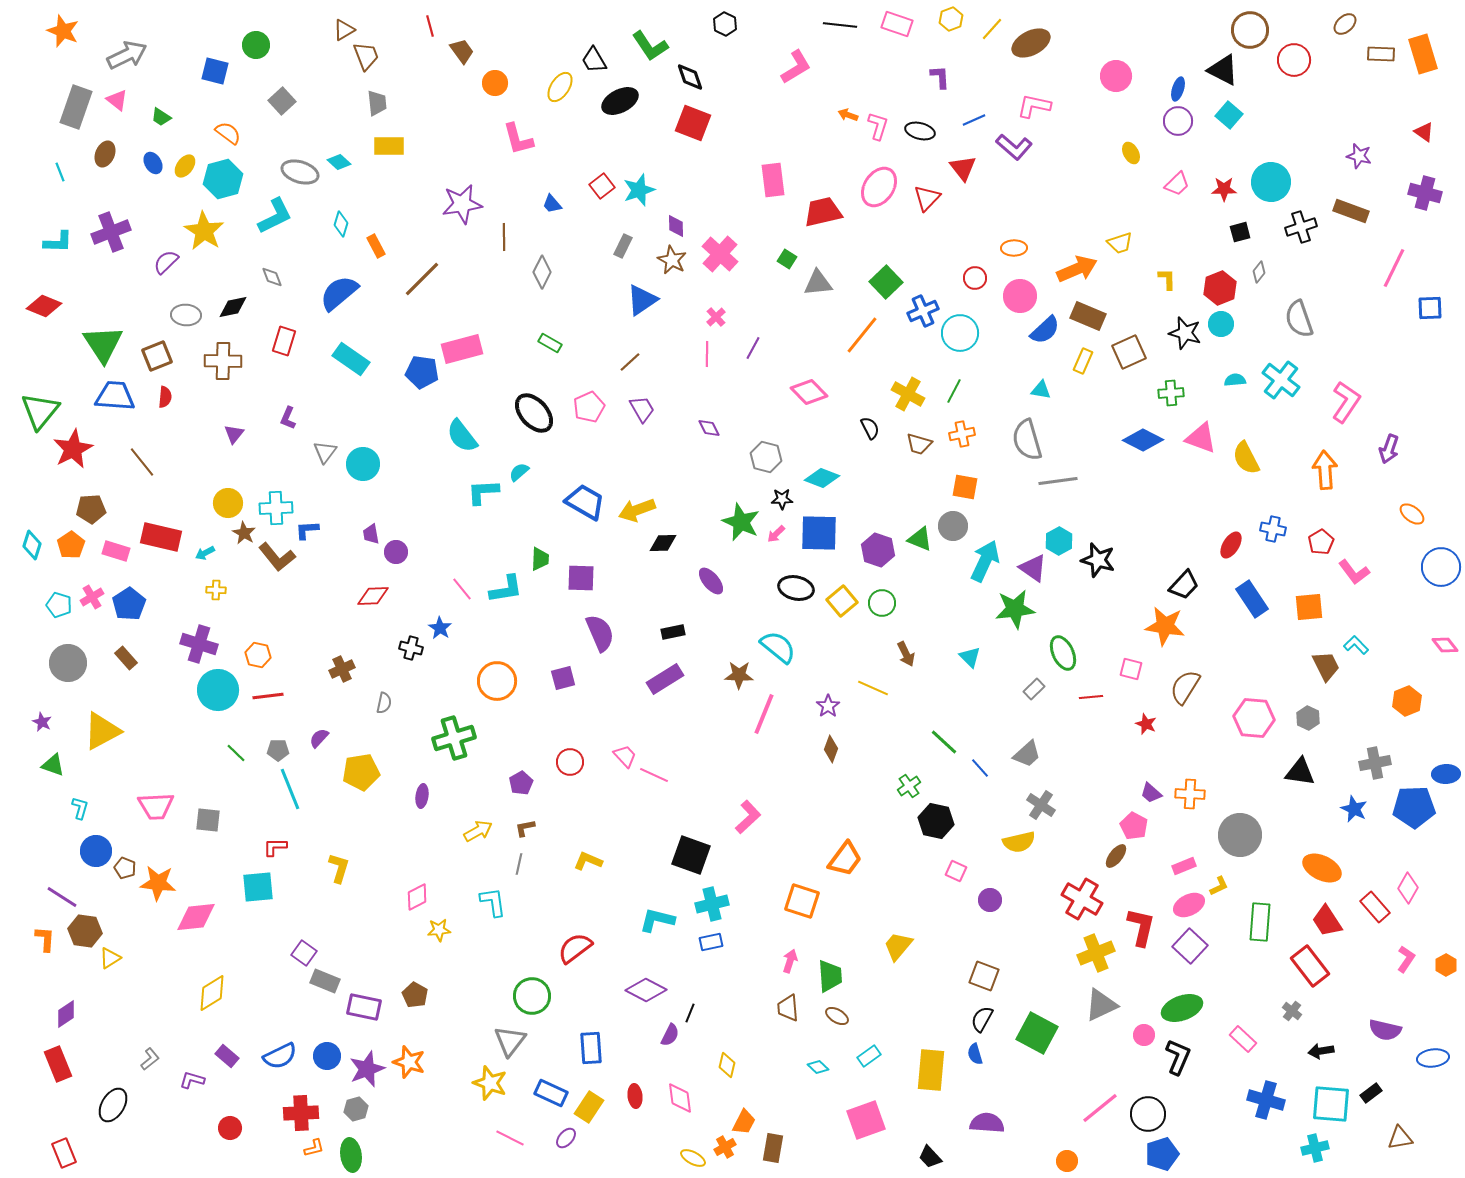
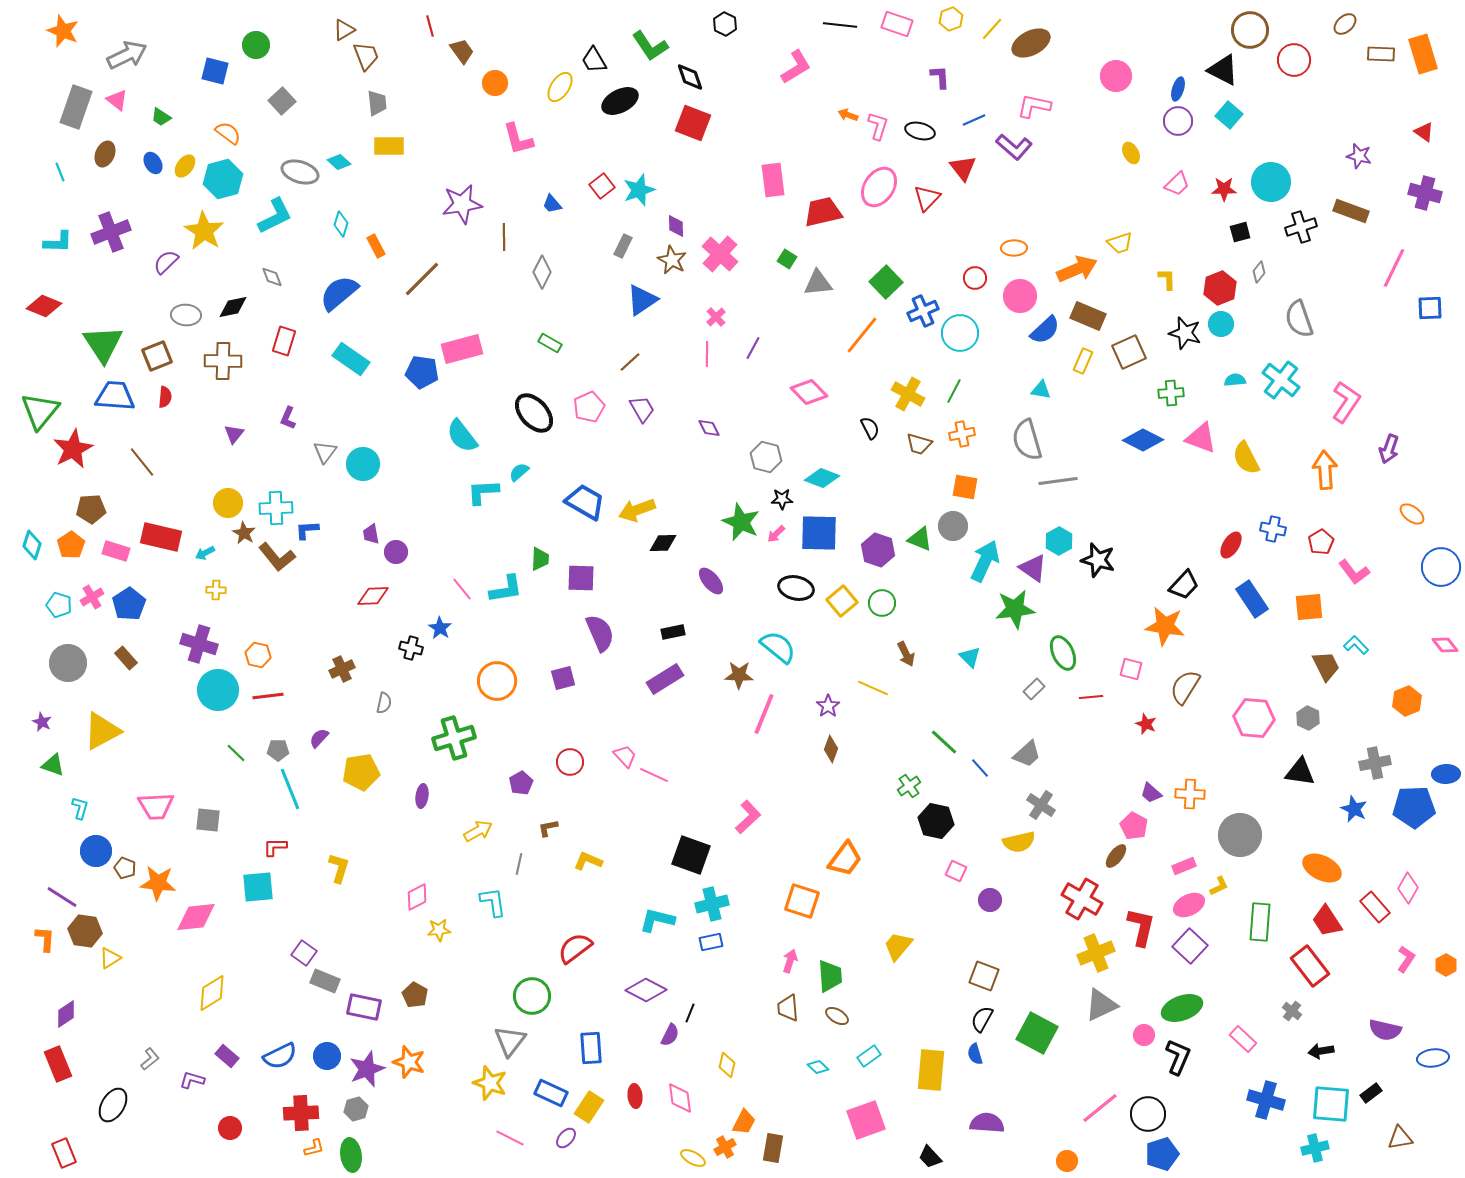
brown L-shape at (525, 828): moved 23 px right
